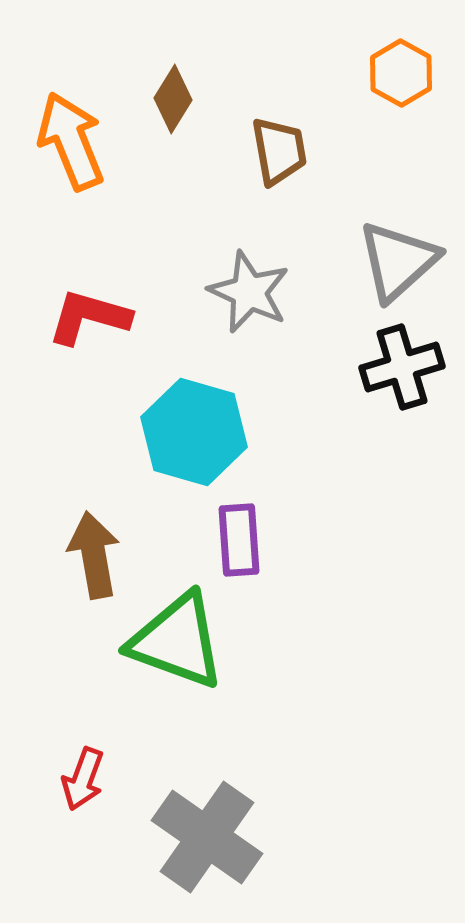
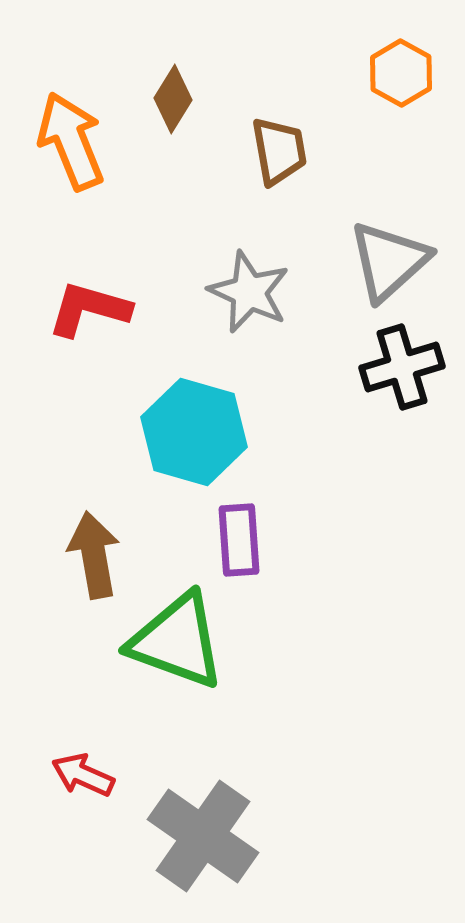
gray triangle: moved 9 px left
red L-shape: moved 8 px up
red arrow: moved 4 px up; rotated 94 degrees clockwise
gray cross: moved 4 px left, 1 px up
